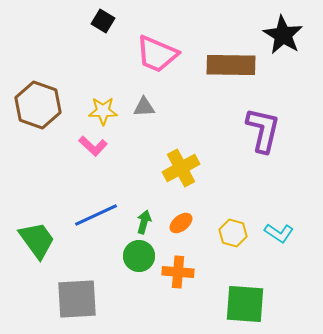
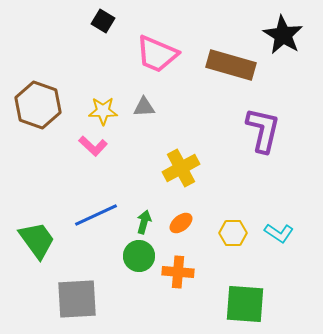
brown rectangle: rotated 15 degrees clockwise
yellow hexagon: rotated 16 degrees counterclockwise
